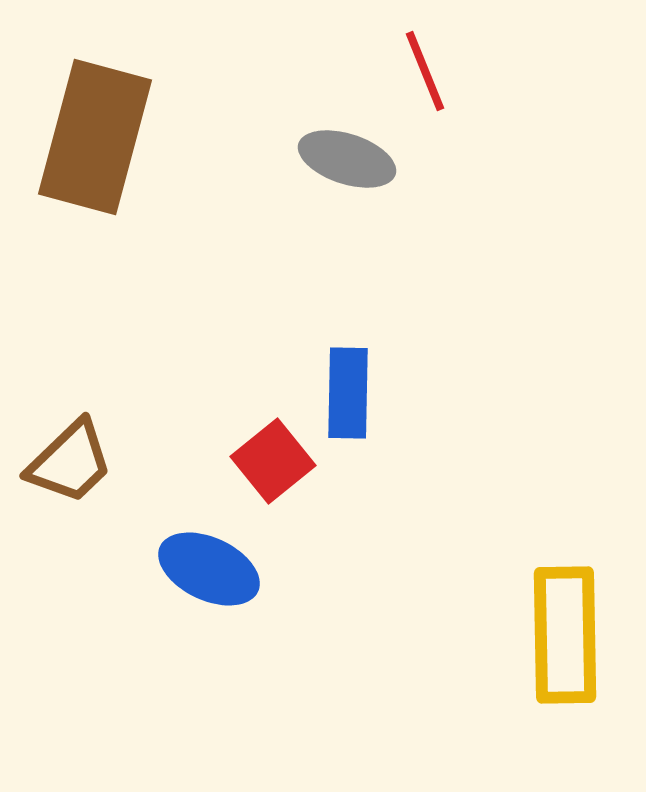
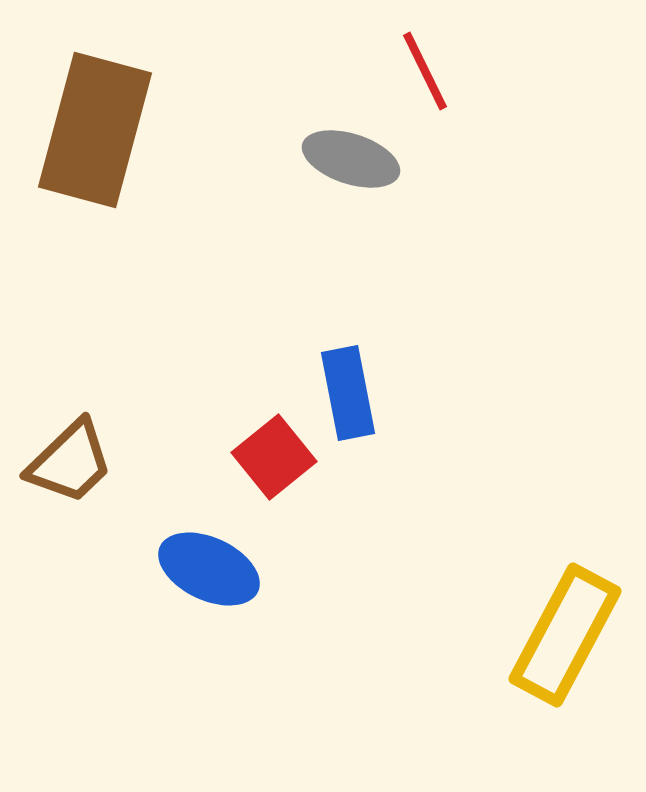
red line: rotated 4 degrees counterclockwise
brown rectangle: moved 7 px up
gray ellipse: moved 4 px right
blue rectangle: rotated 12 degrees counterclockwise
red square: moved 1 px right, 4 px up
yellow rectangle: rotated 29 degrees clockwise
